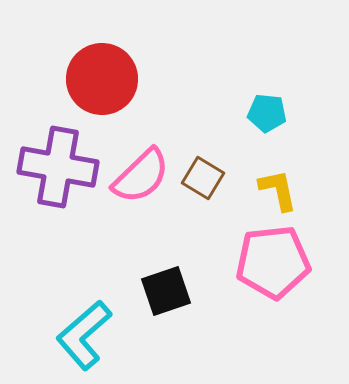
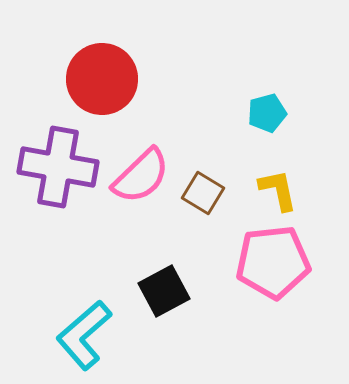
cyan pentagon: rotated 21 degrees counterclockwise
brown square: moved 15 px down
black square: moved 2 px left; rotated 9 degrees counterclockwise
